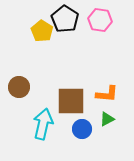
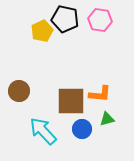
black pentagon: rotated 20 degrees counterclockwise
yellow pentagon: rotated 15 degrees clockwise
brown circle: moved 4 px down
orange L-shape: moved 7 px left
green triangle: rotated 14 degrees clockwise
cyan arrow: moved 7 px down; rotated 56 degrees counterclockwise
